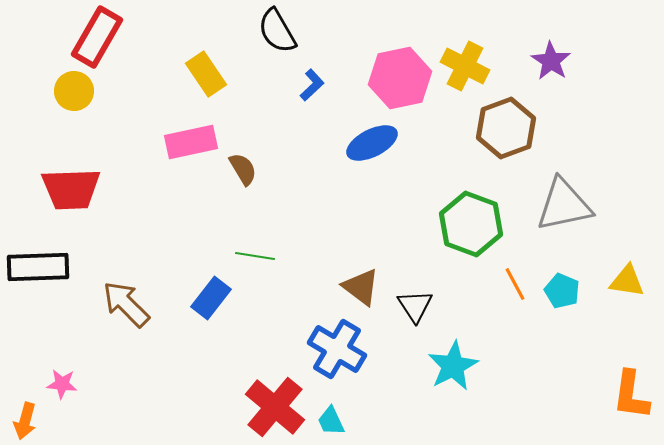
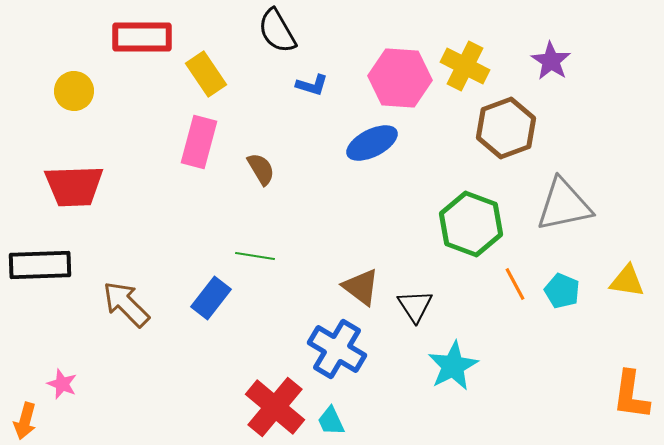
red rectangle: moved 45 px right; rotated 60 degrees clockwise
pink hexagon: rotated 16 degrees clockwise
blue L-shape: rotated 60 degrees clockwise
pink rectangle: moved 8 px right; rotated 63 degrees counterclockwise
brown semicircle: moved 18 px right
red trapezoid: moved 3 px right, 3 px up
black rectangle: moved 2 px right, 2 px up
pink star: rotated 16 degrees clockwise
